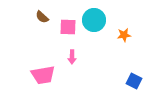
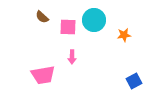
blue square: rotated 35 degrees clockwise
